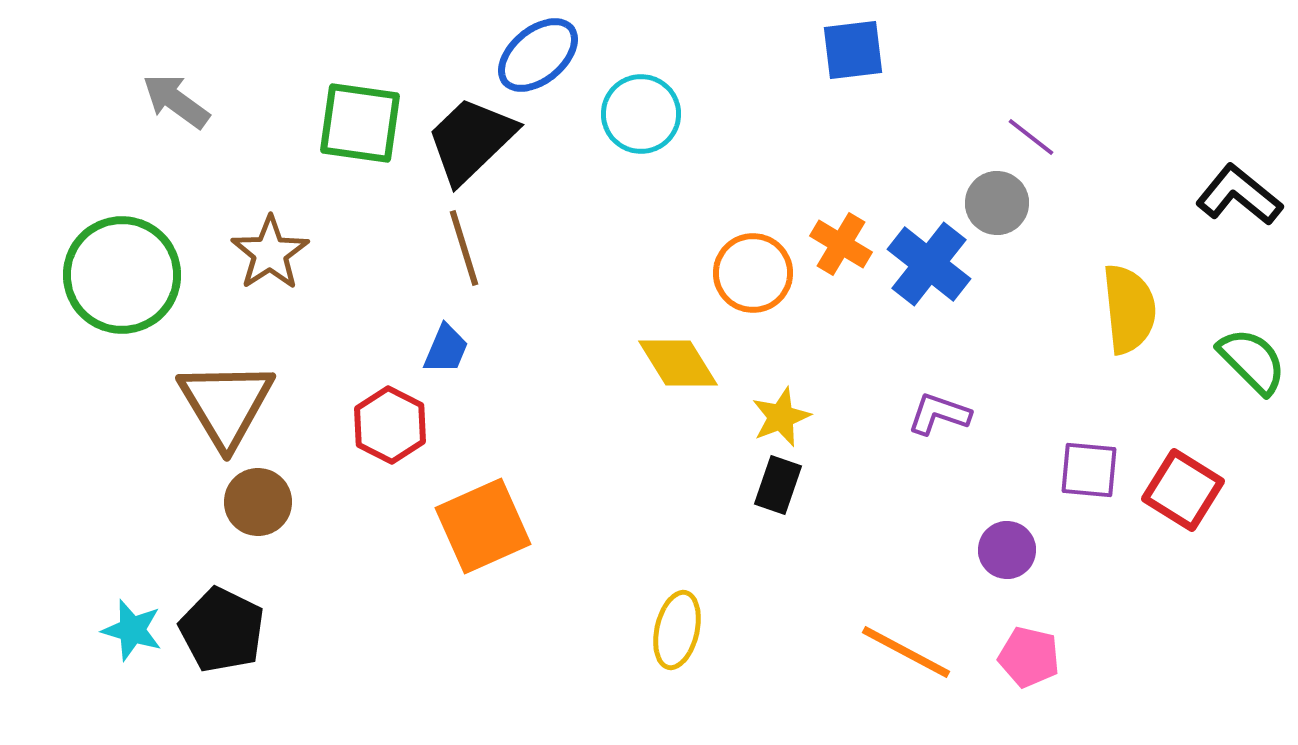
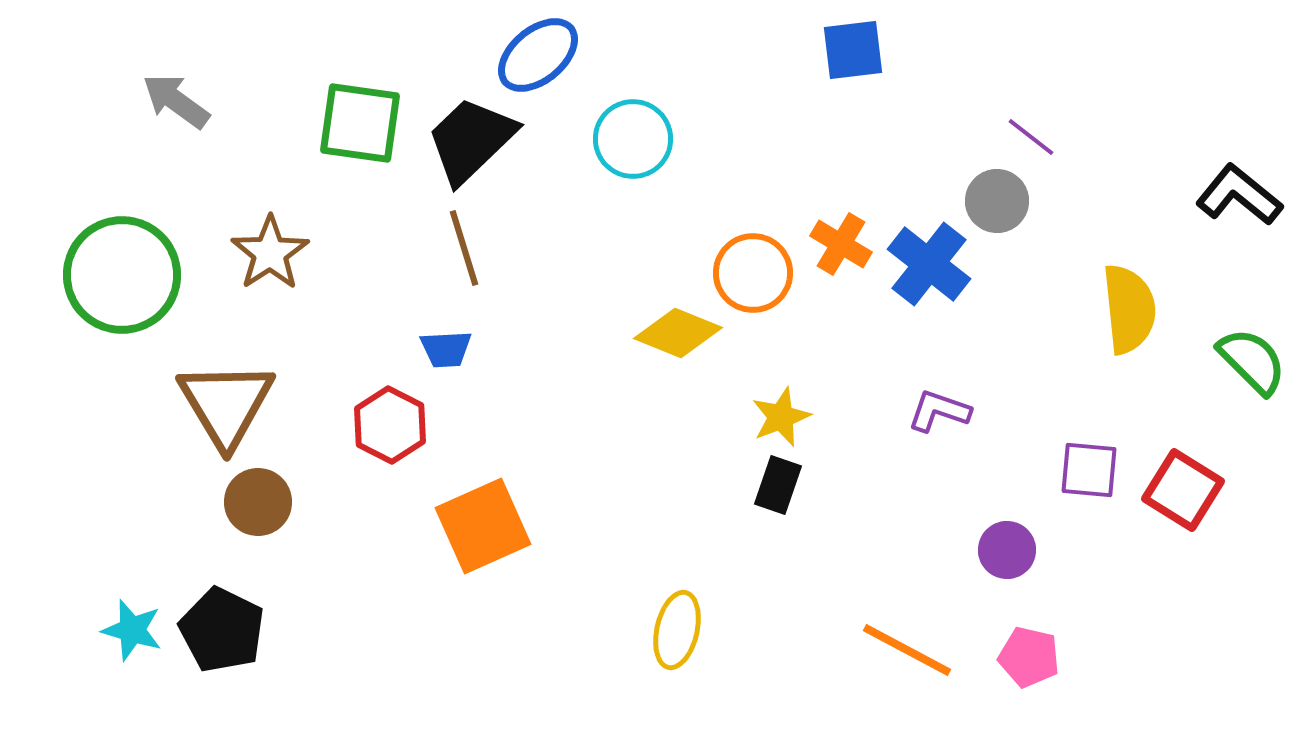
cyan circle: moved 8 px left, 25 px down
gray circle: moved 2 px up
blue trapezoid: rotated 64 degrees clockwise
yellow diamond: moved 30 px up; rotated 36 degrees counterclockwise
purple L-shape: moved 3 px up
orange line: moved 1 px right, 2 px up
